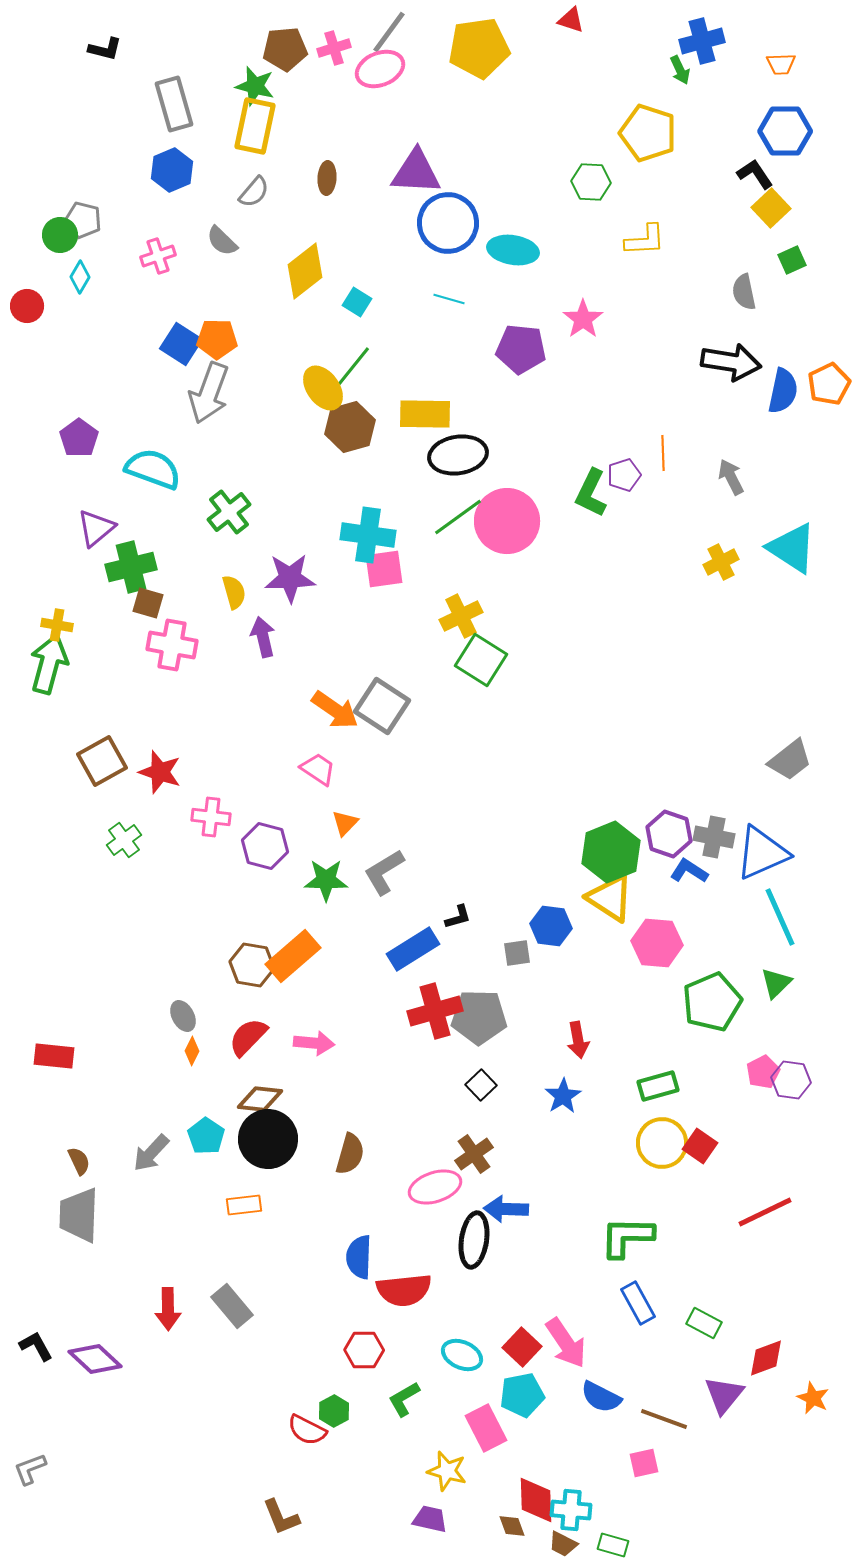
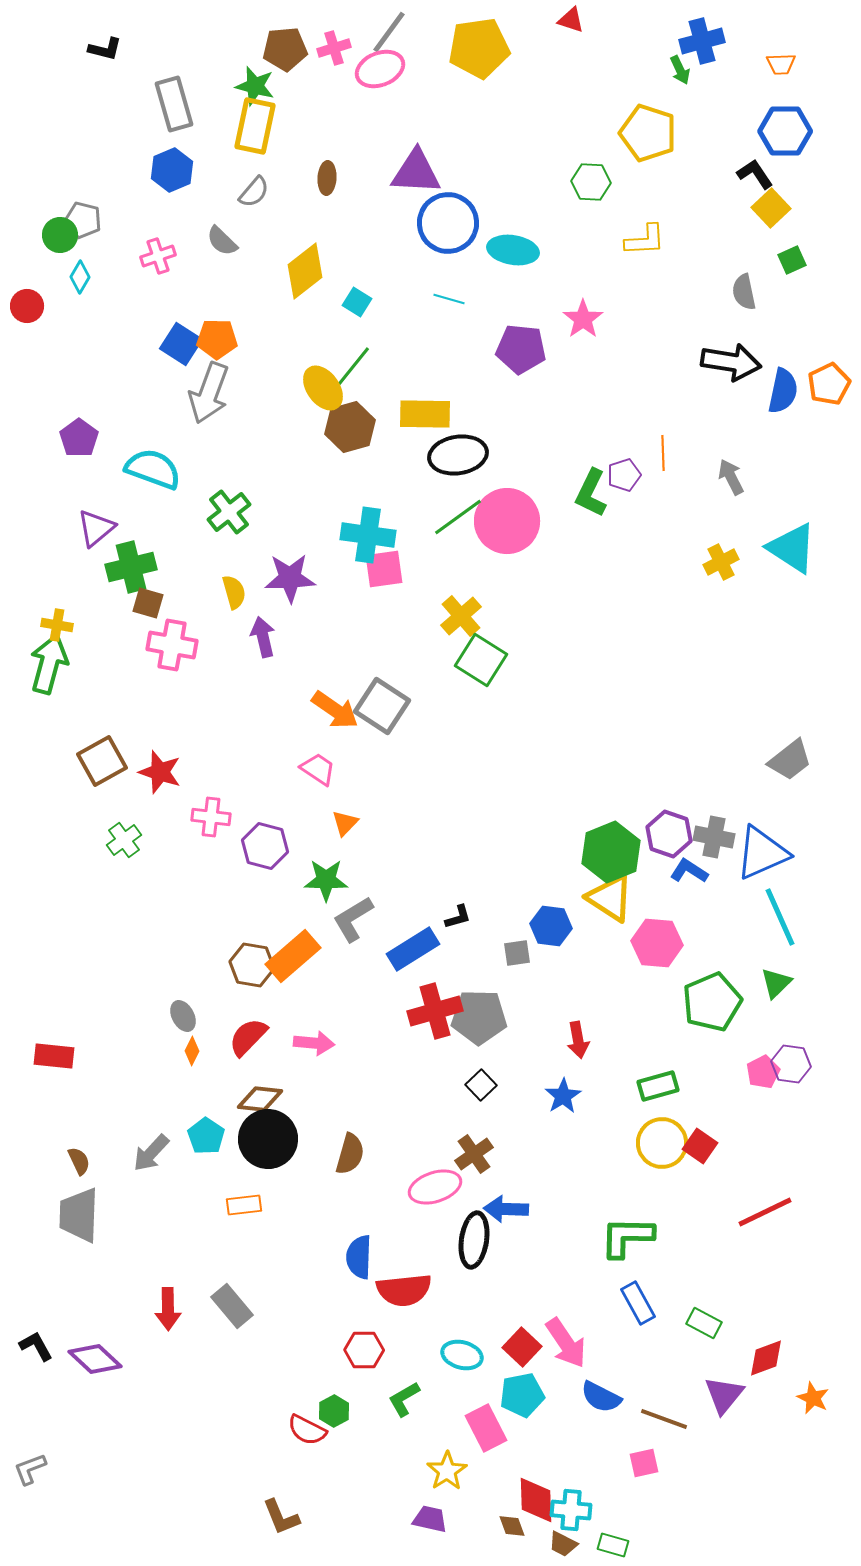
yellow cross at (461, 616): rotated 15 degrees counterclockwise
gray L-shape at (384, 872): moved 31 px left, 47 px down
purple hexagon at (791, 1080): moved 16 px up
cyan ellipse at (462, 1355): rotated 9 degrees counterclockwise
yellow star at (447, 1471): rotated 24 degrees clockwise
